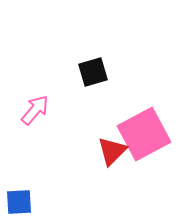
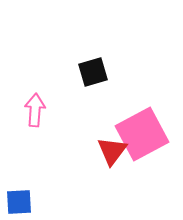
pink arrow: rotated 36 degrees counterclockwise
pink square: moved 2 px left
red triangle: rotated 8 degrees counterclockwise
